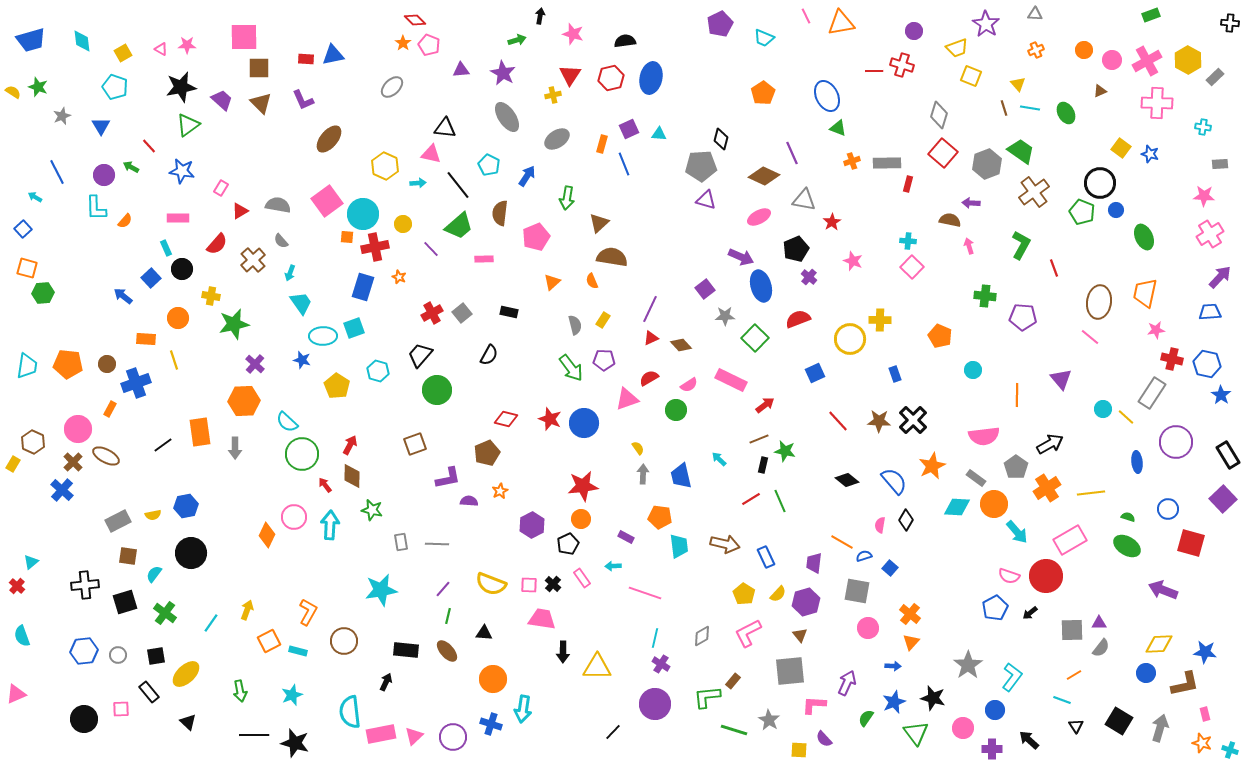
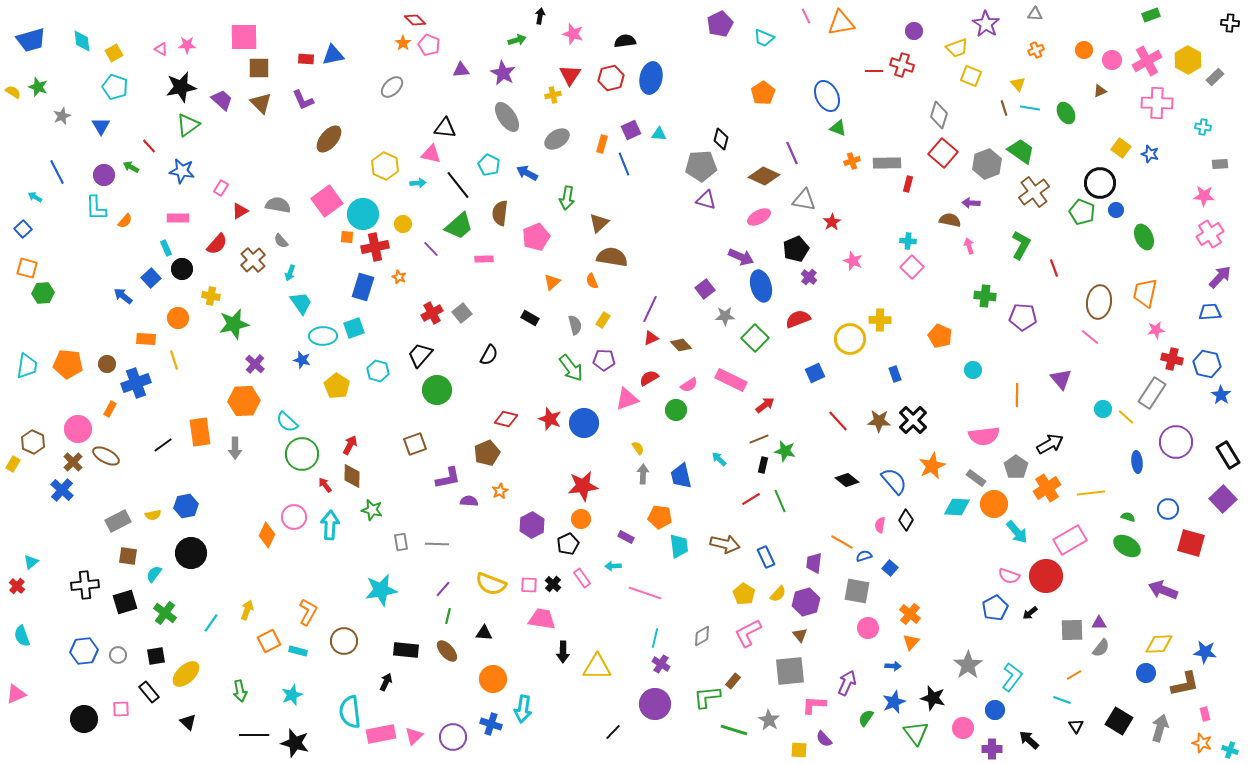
yellow square at (123, 53): moved 9 px left
purple square at (629, 129): moved 2 px right, 1 px down
blue arrow at (527, 176): moved 3 px up; rotated 95 degrees counterclockwise
black rectangle at (509, 312): moved 21 px right, 6 px down; rotated 18 degrees clockwise
